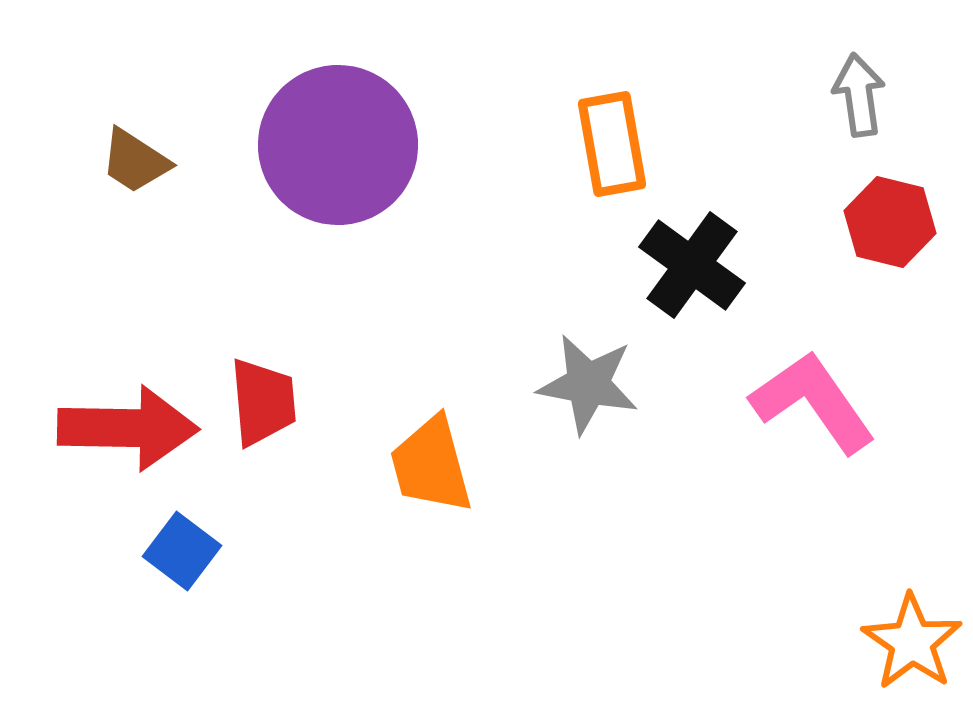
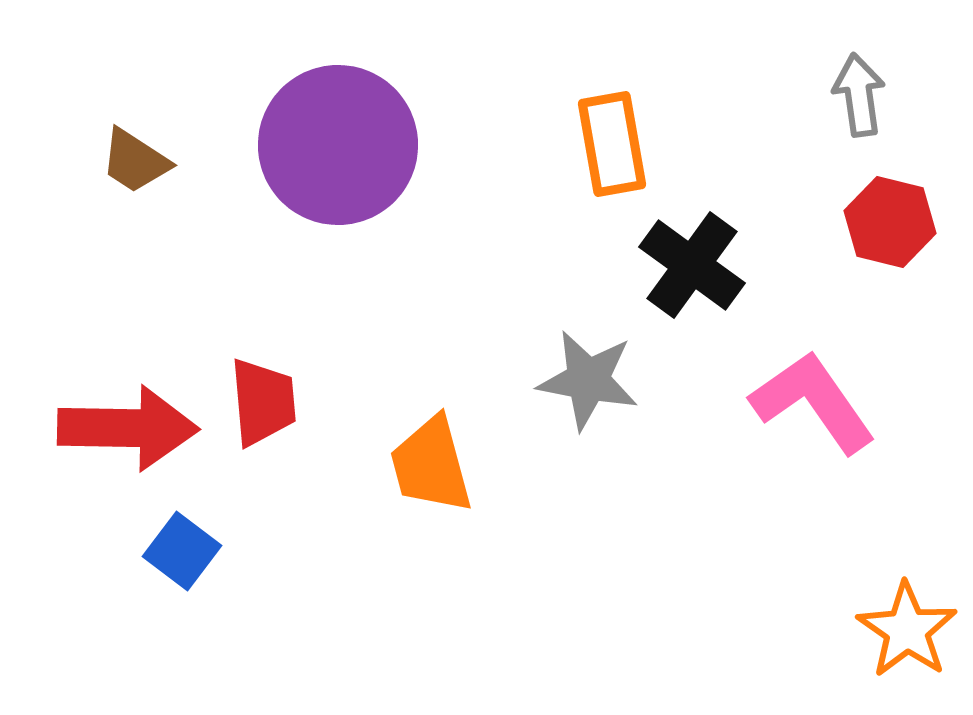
gray star: moved 4 px up
orange star: moved 5 px left, 12 px up
